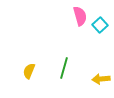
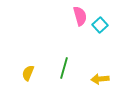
yellow semicircle: moved 1 px left, 2 px down
yellow arrow: moved 1 px left
